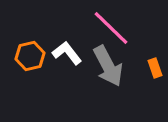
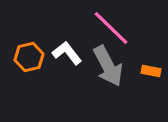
orange hexagon: moved 1 px left, 1 px down
orange rectangle: moved 4 px left, 3 px down; rotated 60 degrees counterclockwise
